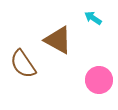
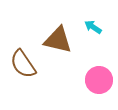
cyan arrow: moved 9 px down
brown triangle: rotated 16 degrees counterclockwise
